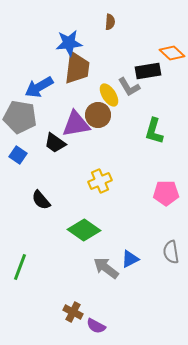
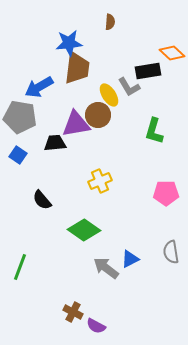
black trapezoid: rotated 140 degrees clockwise
black semicircle: moved 1 px right
